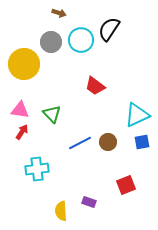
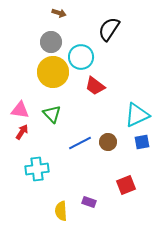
cyan circle: moved 17 px down
yellow circle: moved 29 px right, 8 px down
